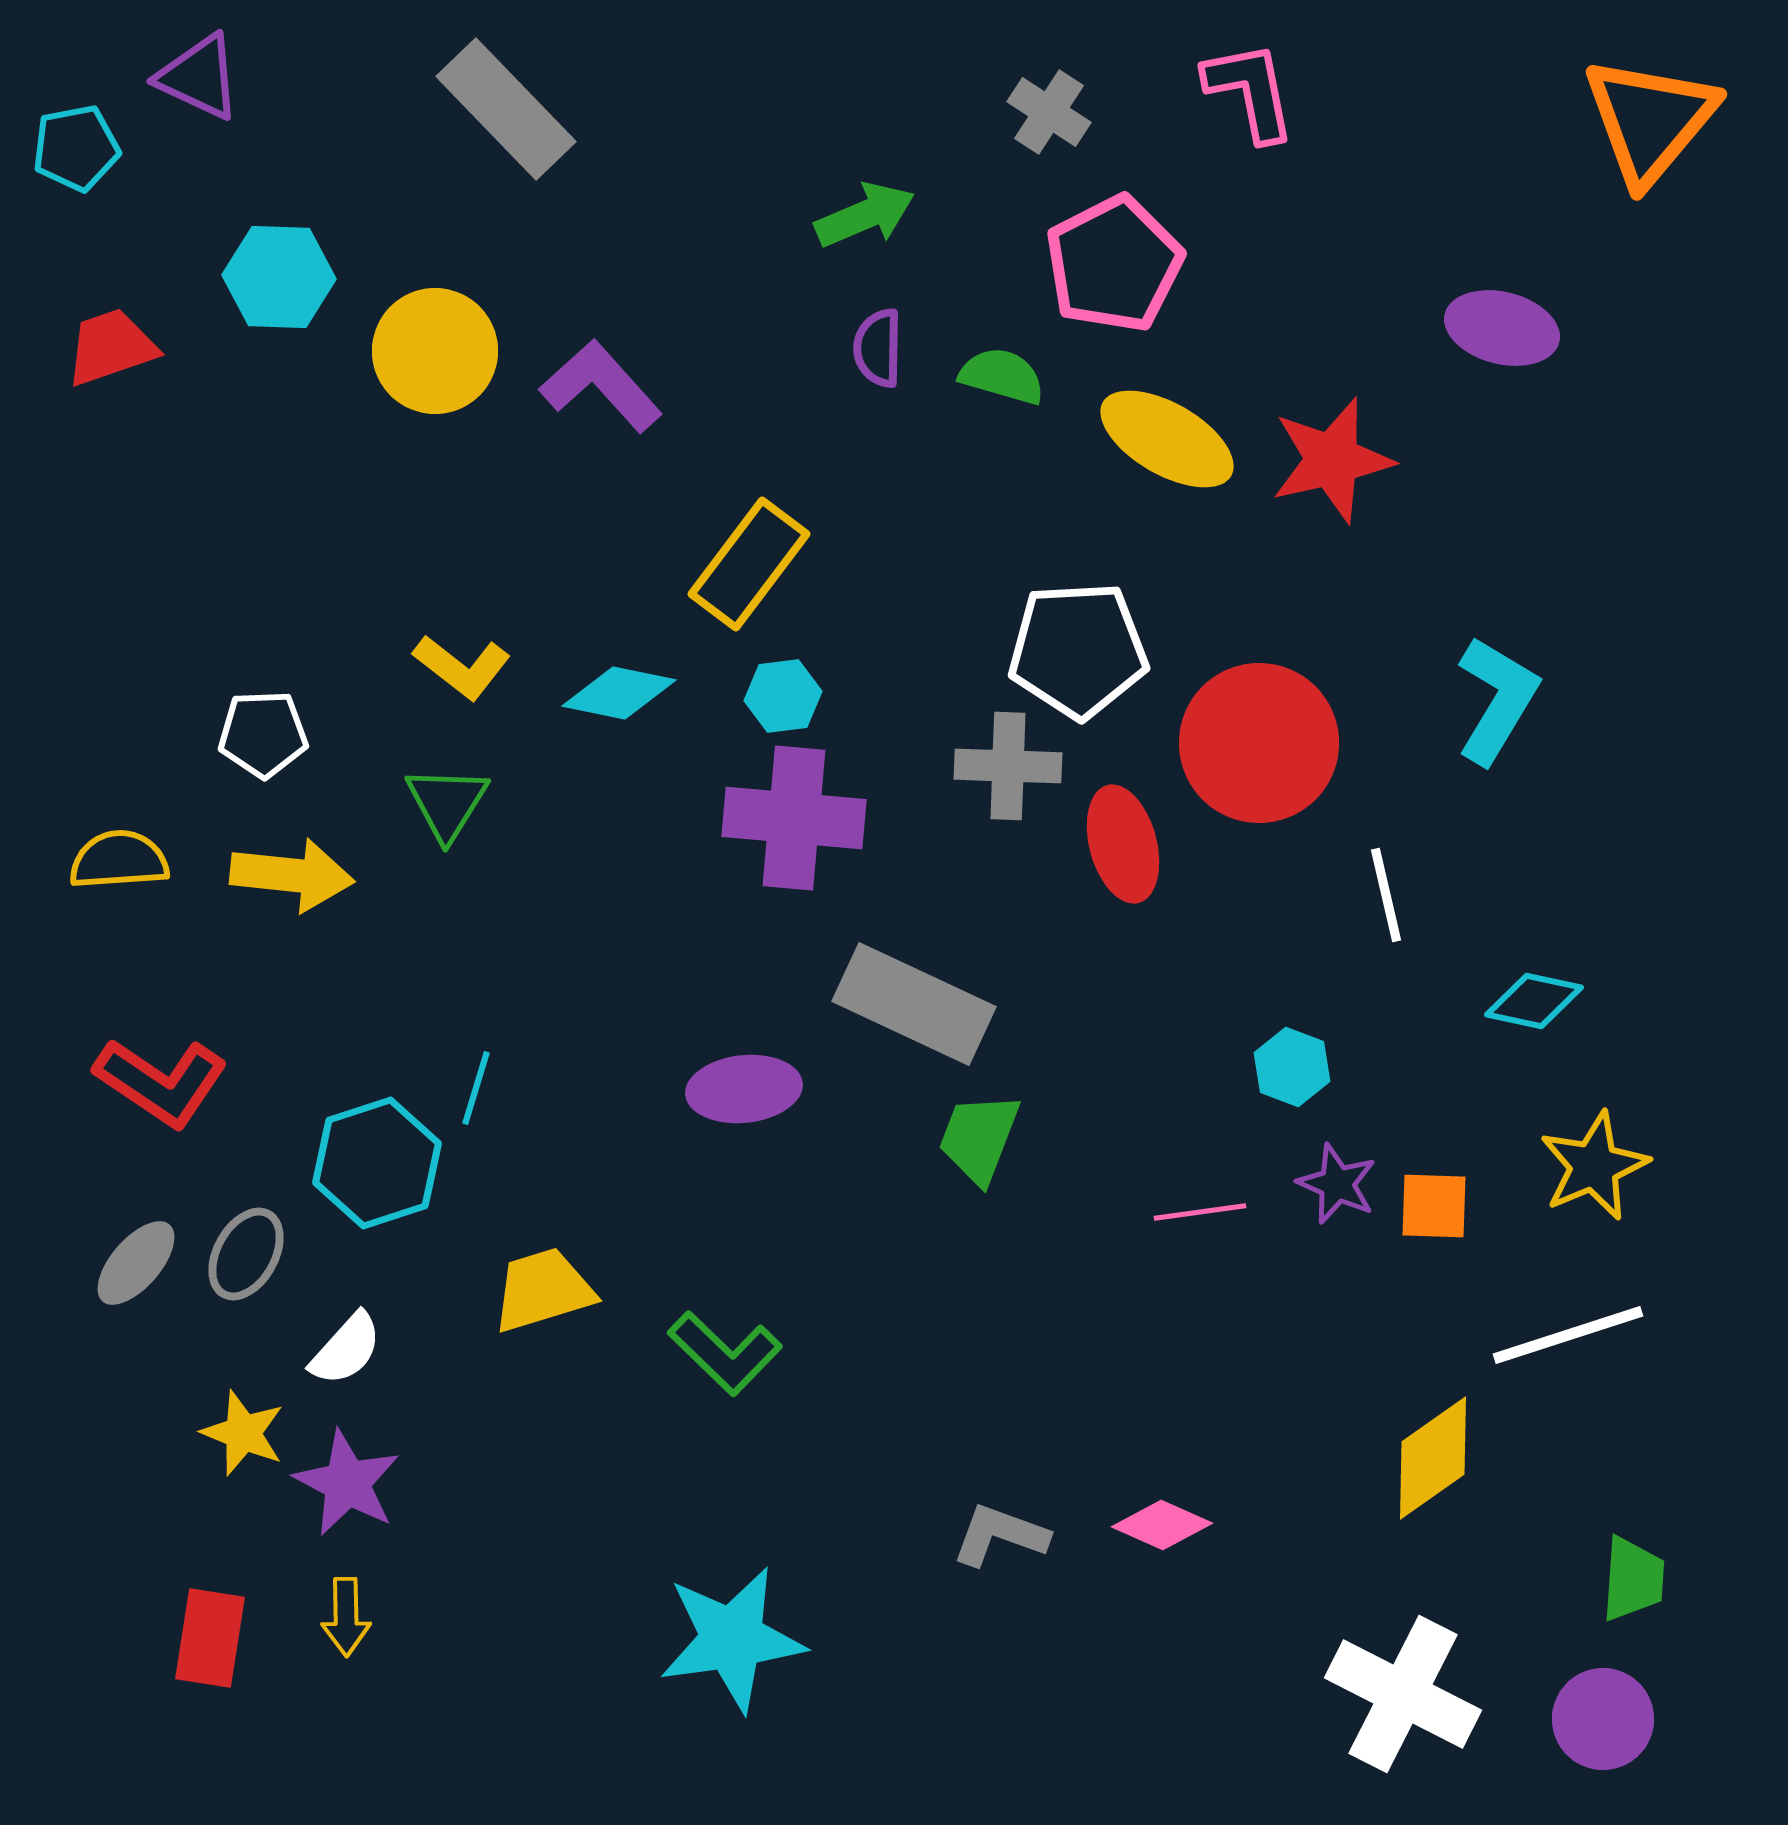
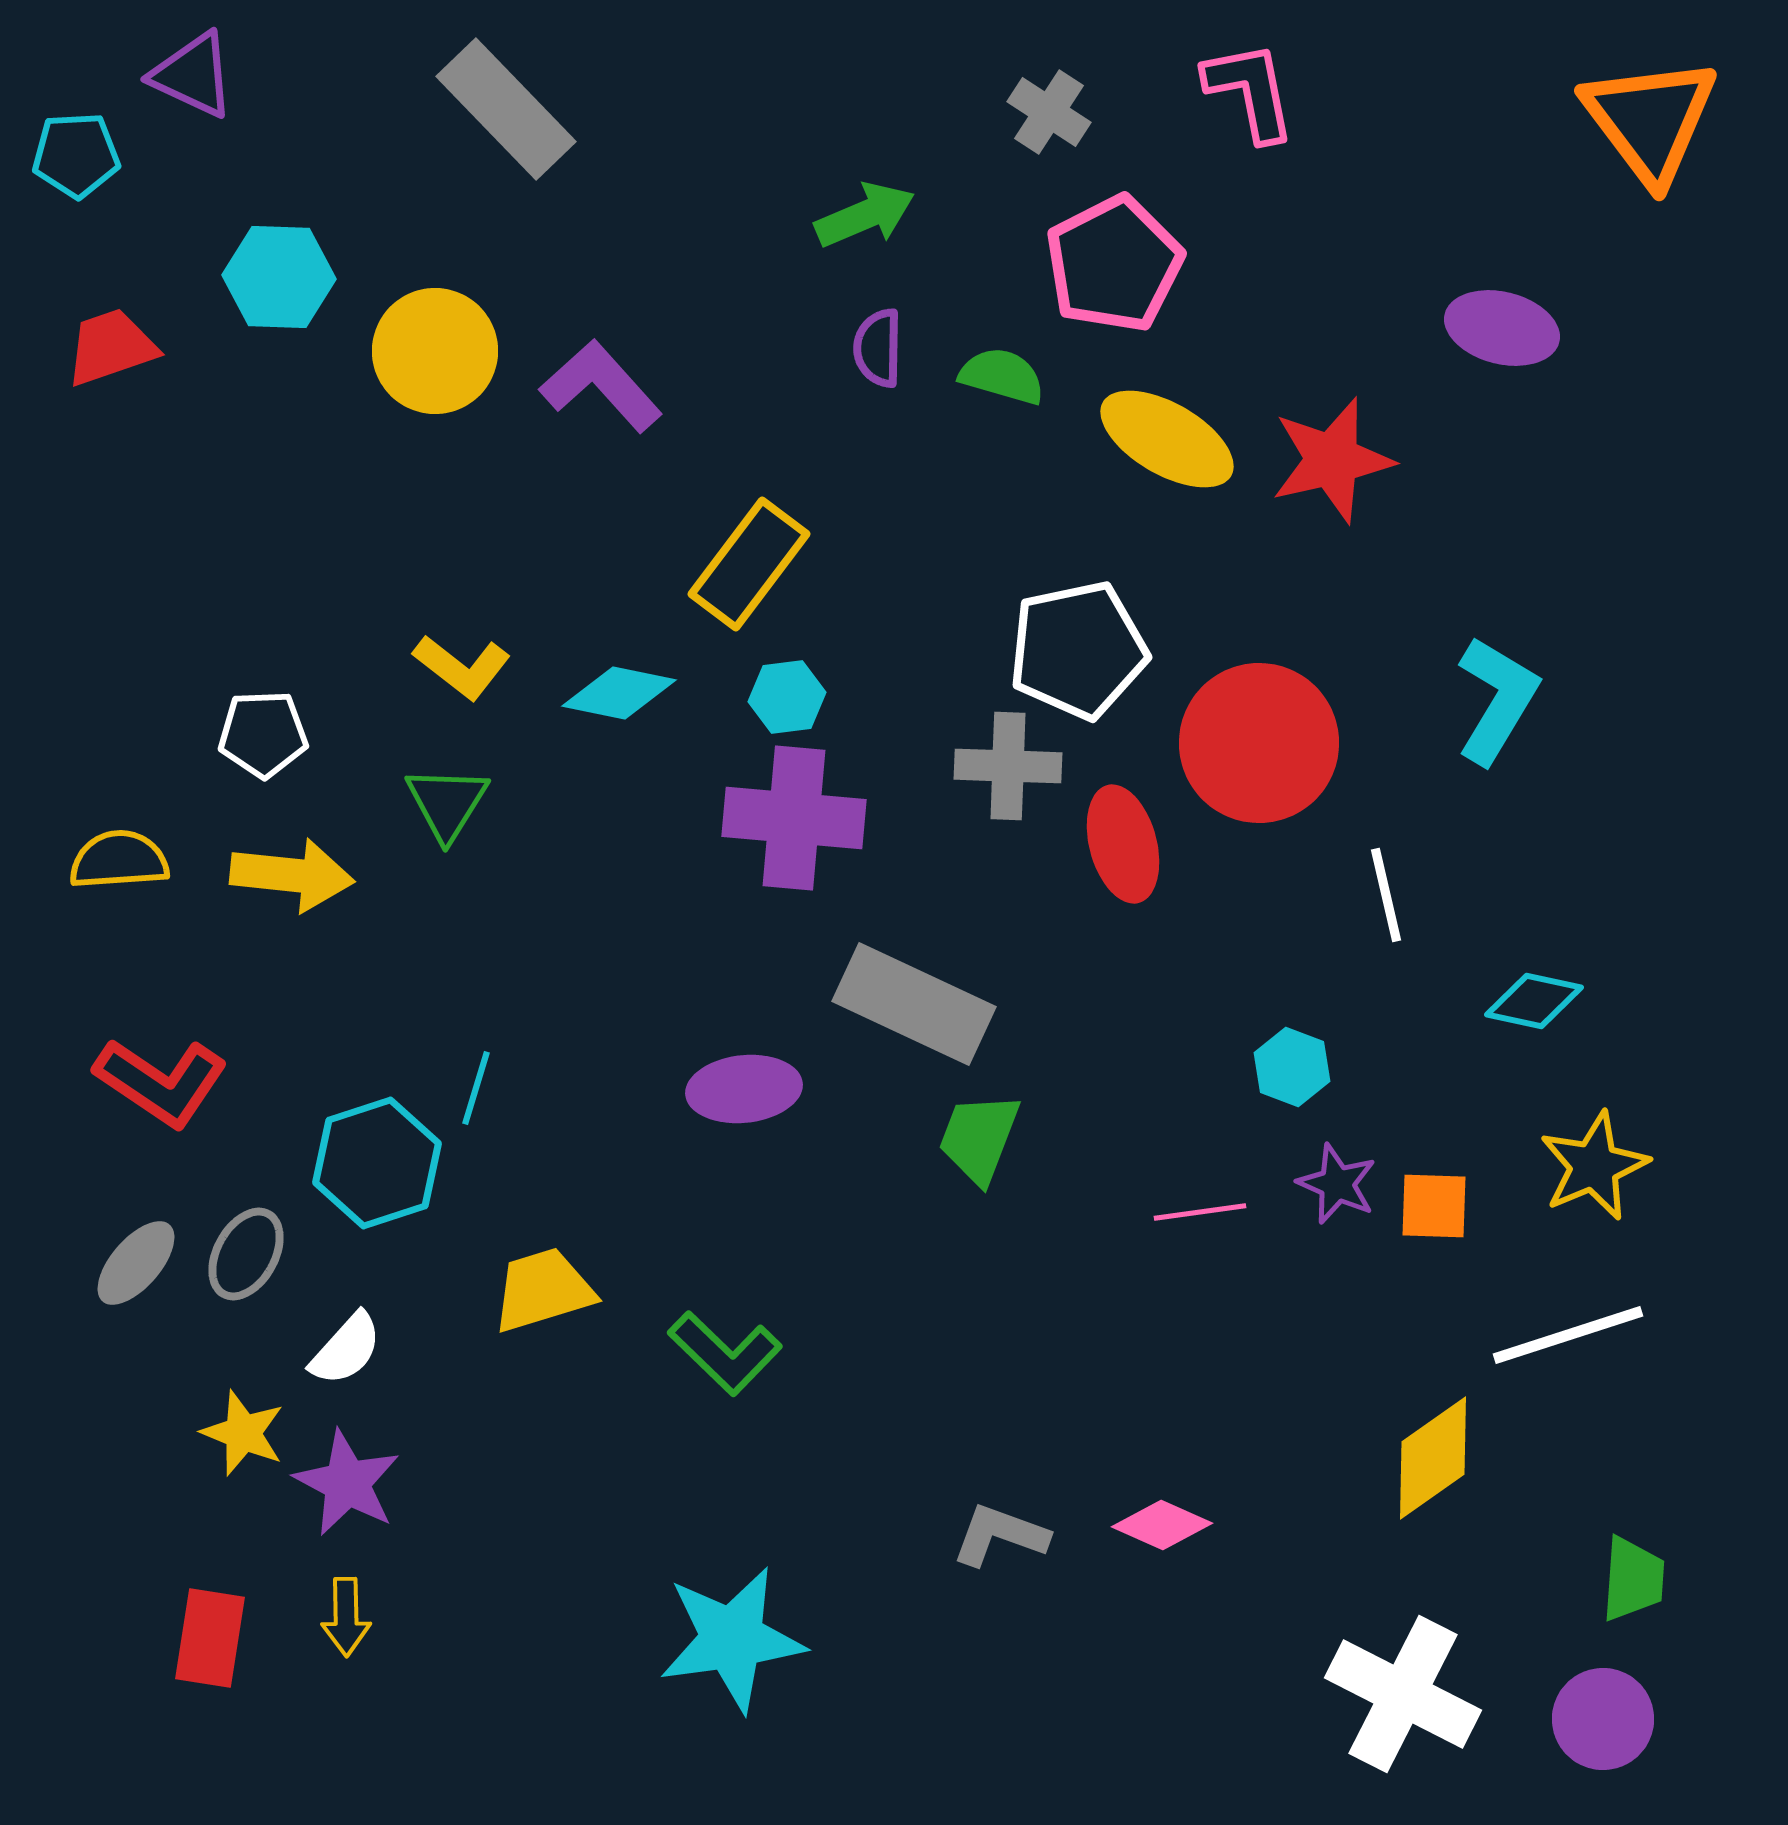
purple triangle at (199, 77): moved 6 px left, 2 px up
orange triangle at (1650, 120): rotated 17 degrees counterclockwise
cyan pentagon at (76, 148): moved 7 px down; rotated 8 degrees clockwise
white pentagon at (1078, 650): rotated 9 degrees counterclockwise
cyan hexagon at (783, 696): moved 4 px right, 1 px down
